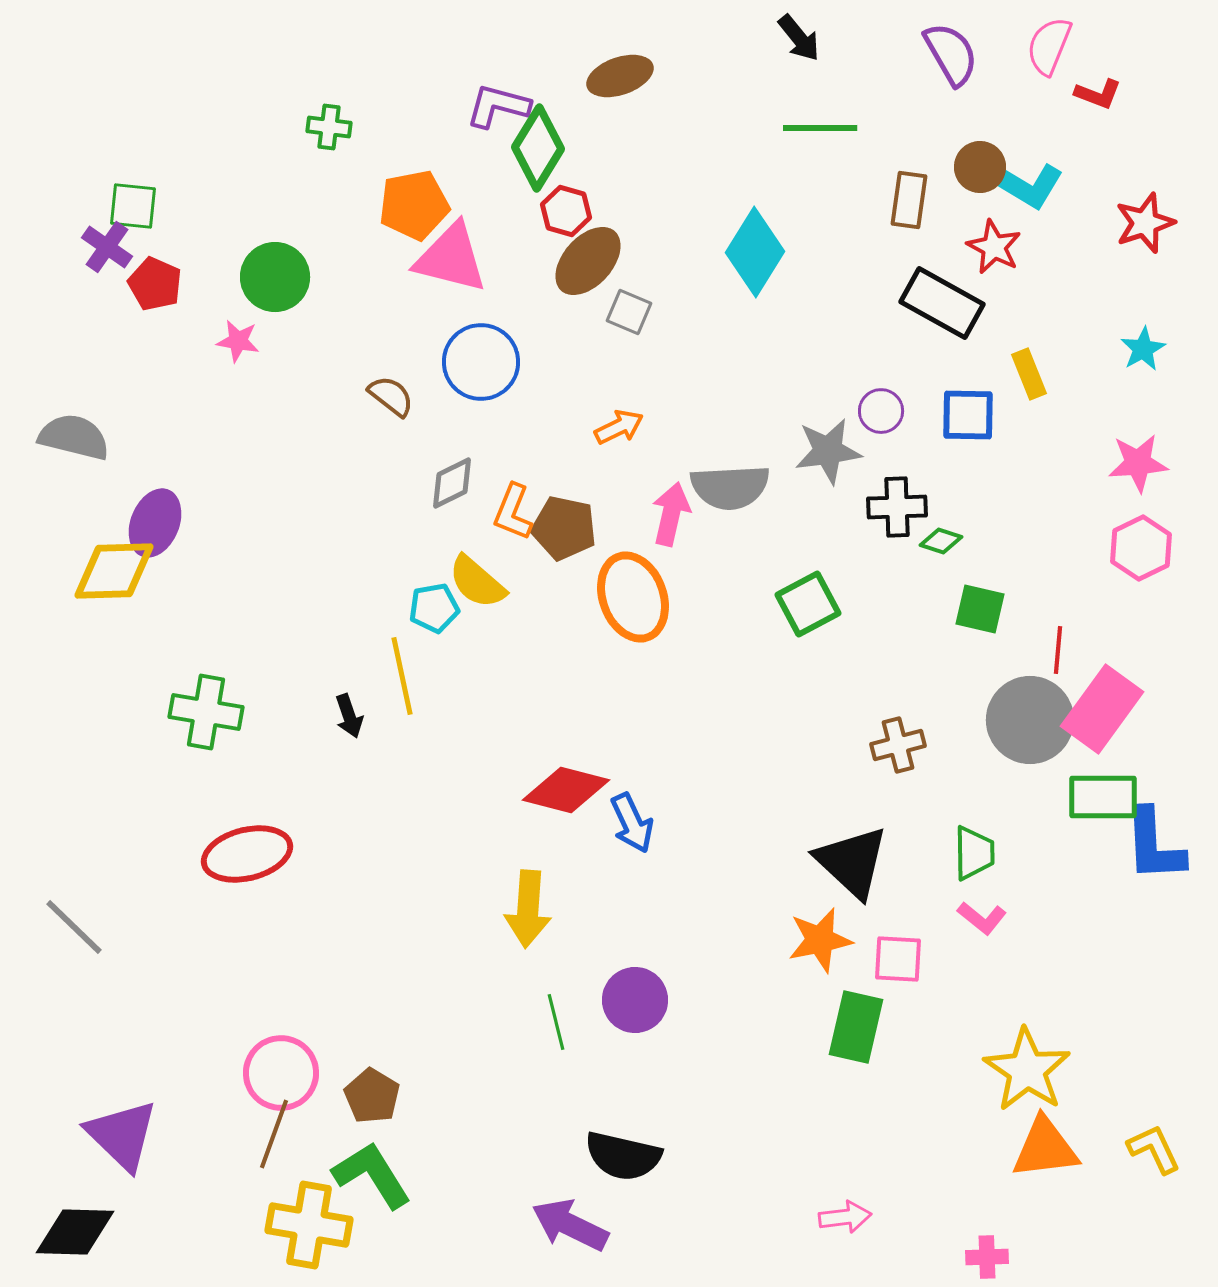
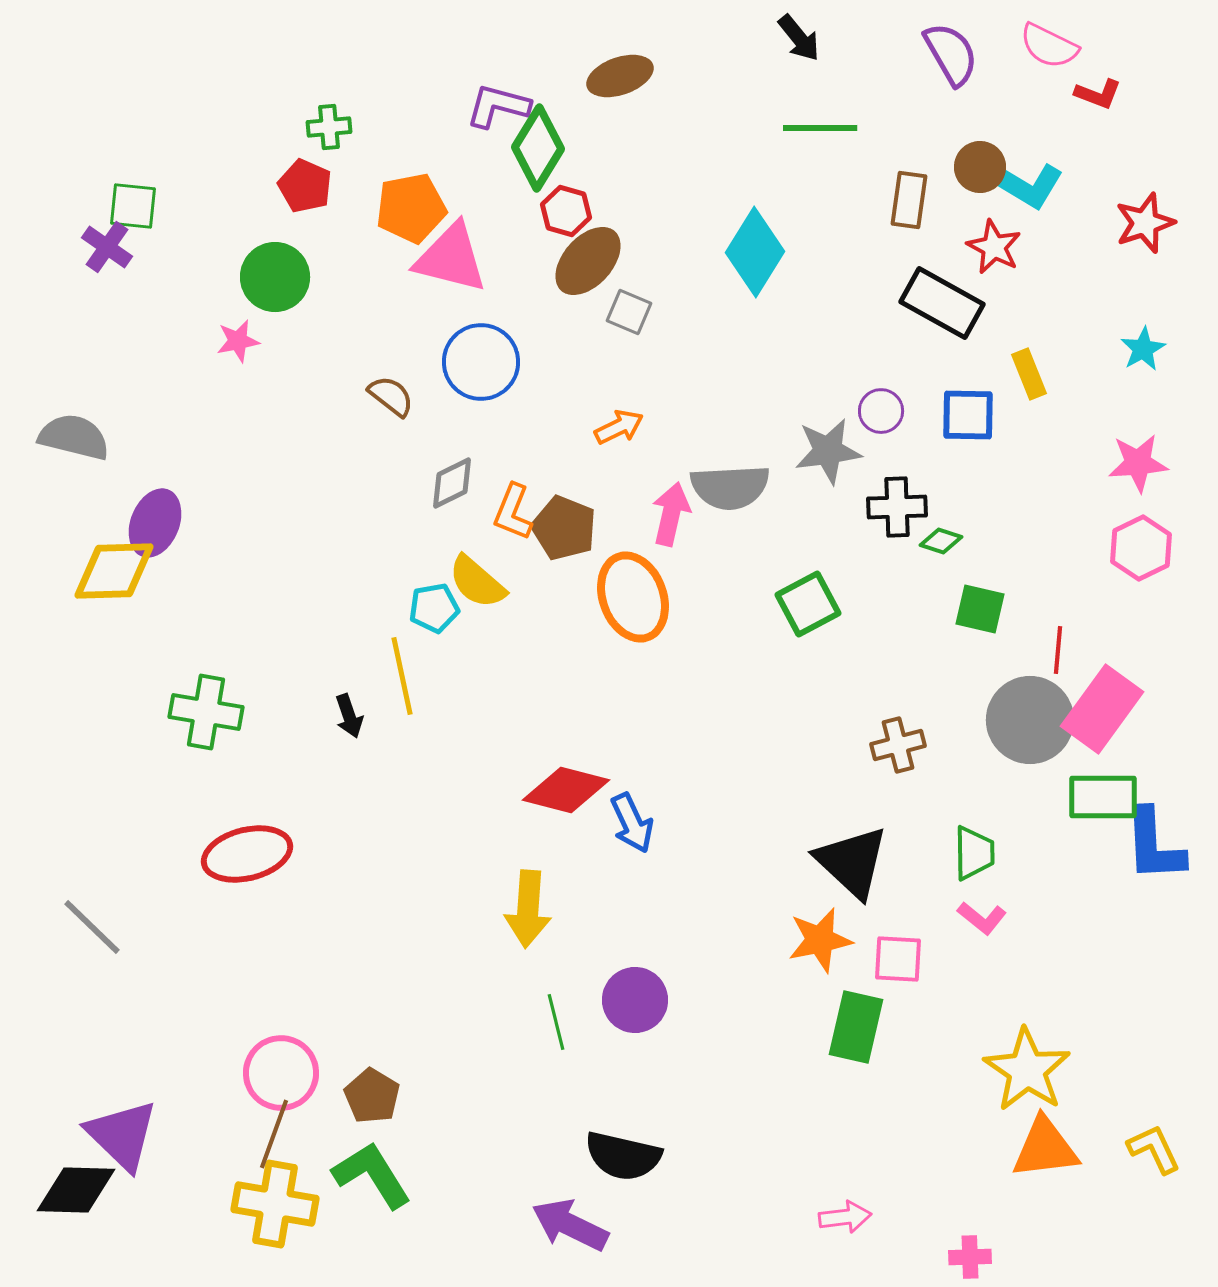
pink semicircle at (1049, 46): rotated 86 degrees counterclockwise
green cross at (329, 127): rotated 12 degrees counterclockwise
orange pentagon at (414, 205): moved 3 px left, 3 px down
red pentagon at (155, 284): moved 150 px right, 98 px up
pink star at (238, 341): rotated 21 degrees counterclockwise
brown pentagon at (564, 528): rotated 10 degrees clockwise
gray line at (74, 927): moved 18 px right
yellow cross at (309, 1225): moved 34 px left, 21 px up
black diamond at (75, 1232): moved 1 px right, 42 px up
pink cross at (987, 1257): moved 17 px left
